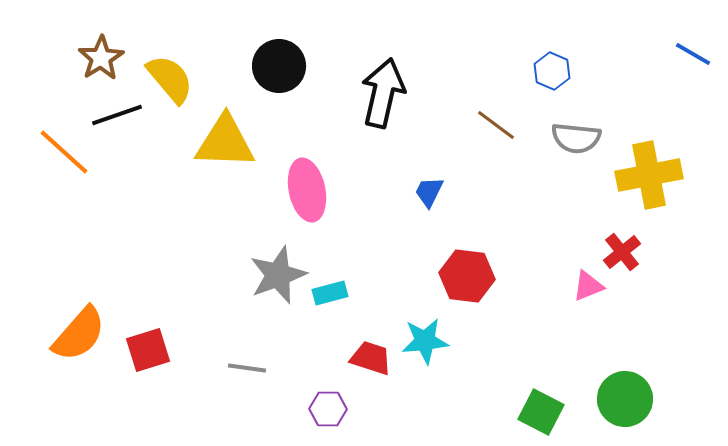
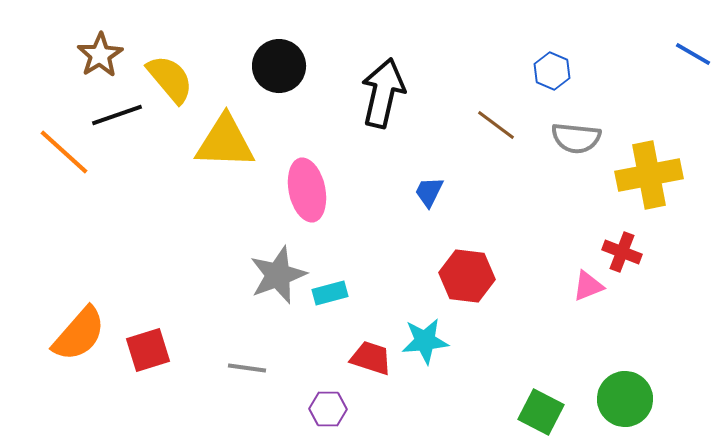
brown star: moved 1 px left, 3 px up
red cross: rotated 30 degrees counterclockwise
